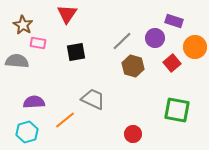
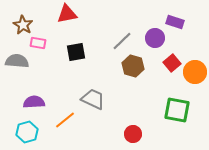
red triangle: rotated 45 degrees clockwise
purple rectangle: moved 1 px right, 1 px down
orange circle: moved 25 px down
